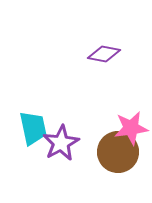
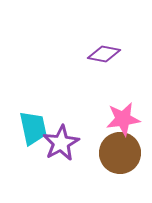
pink star: moved 8 px left, 9 px up
brown circle: moved 2 px right, 1 px down
